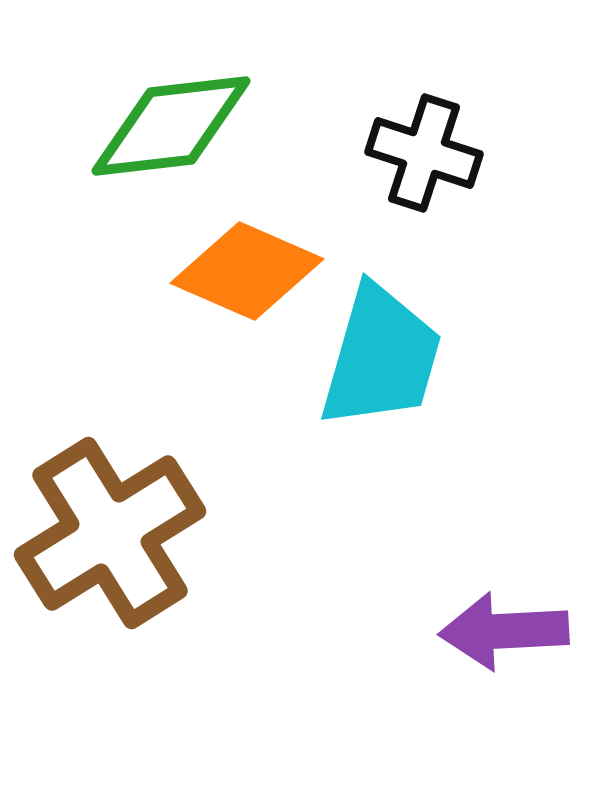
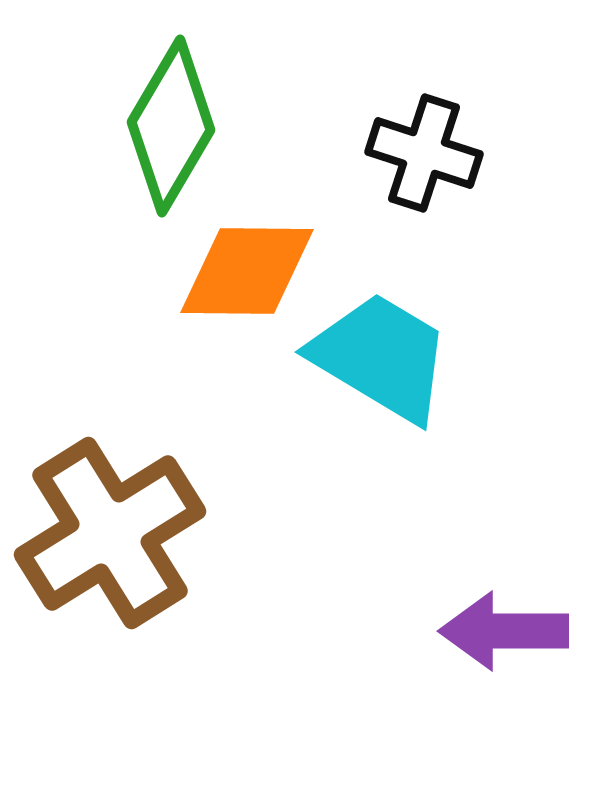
green diamond: rotated 53 degrees counterclockwise
orange diamond: rotated 23 degrees counterclockwise
cyan trapezoid: rotated 75 degrees counterclockwise
purple arrow: rotated 3 degrees clockwise
